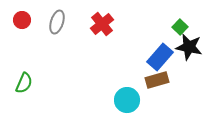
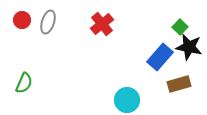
gray ellipse: moved 9 px left
brown rectangle: moved 22 px right, 4 px down
